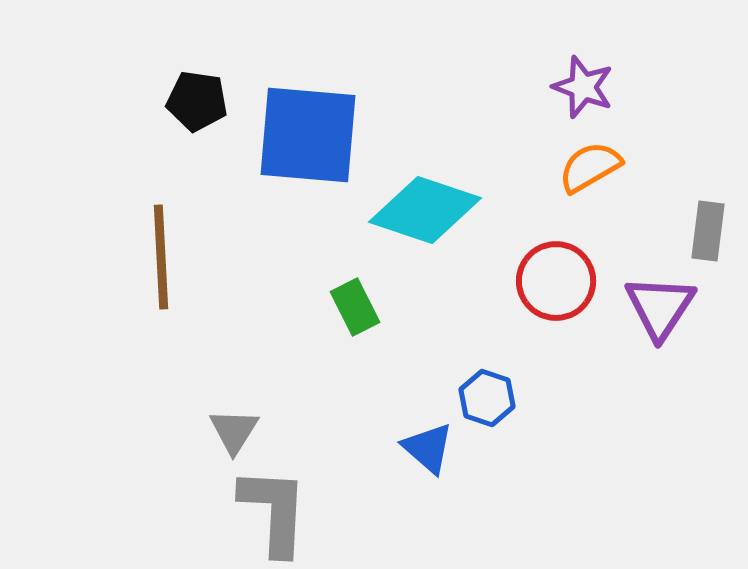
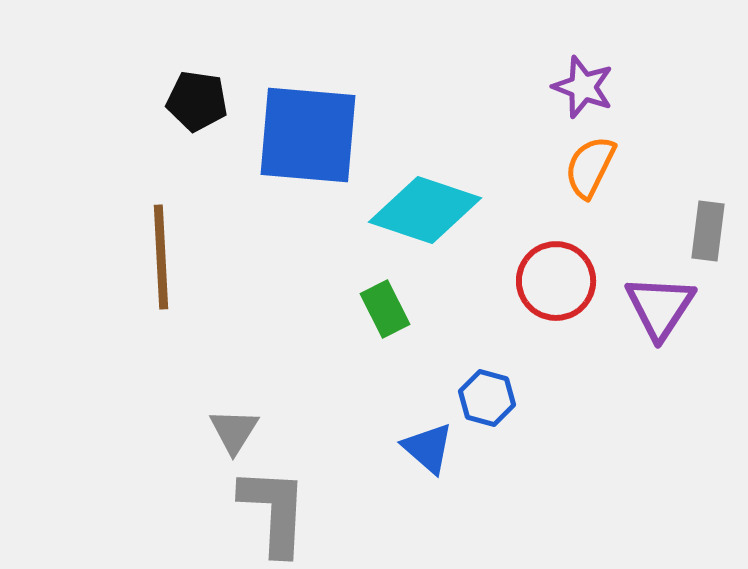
orange semicircle: rotated 34 degrees counterclockwise
green rectangle: moved 30 px right, 2 px down
blue hexagon: rotated 4 degrees counterclockwise
